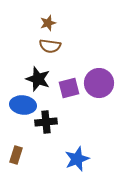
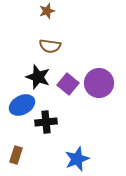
brown star: moved 1 px left, 12 px up
black star: moved 2 px up
purple square: moved 1 px left, 4 px up; rotated 35 degrees counterclockwise
blue ellipse: moved 1 px left; rotated 35 degrees counterclockwise
